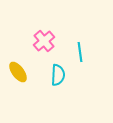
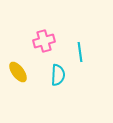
pink cross: rotated 25 degrees clockwise
